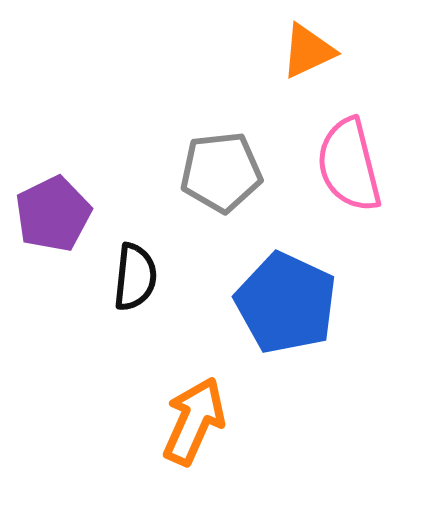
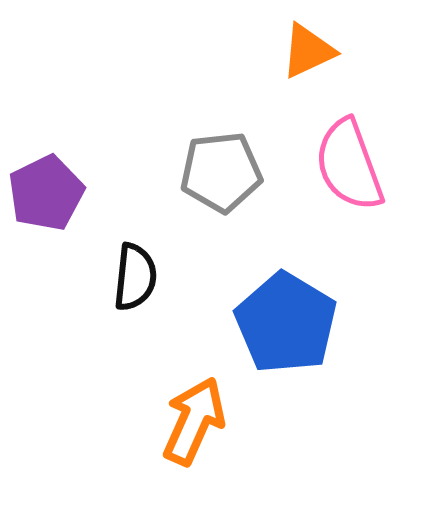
pink semicircle: rotated 6 degrees counterclockwise
purple pentagon: moved 7 px left, 21 px up
blue pentagon: moved 20 px down; rotated 6 degrees clockwise
